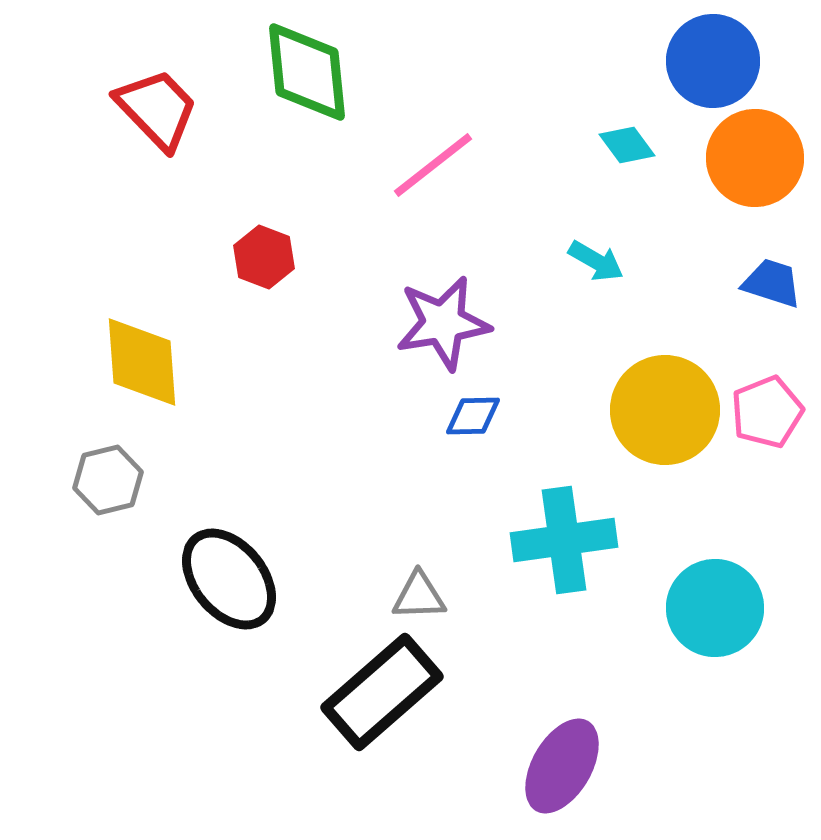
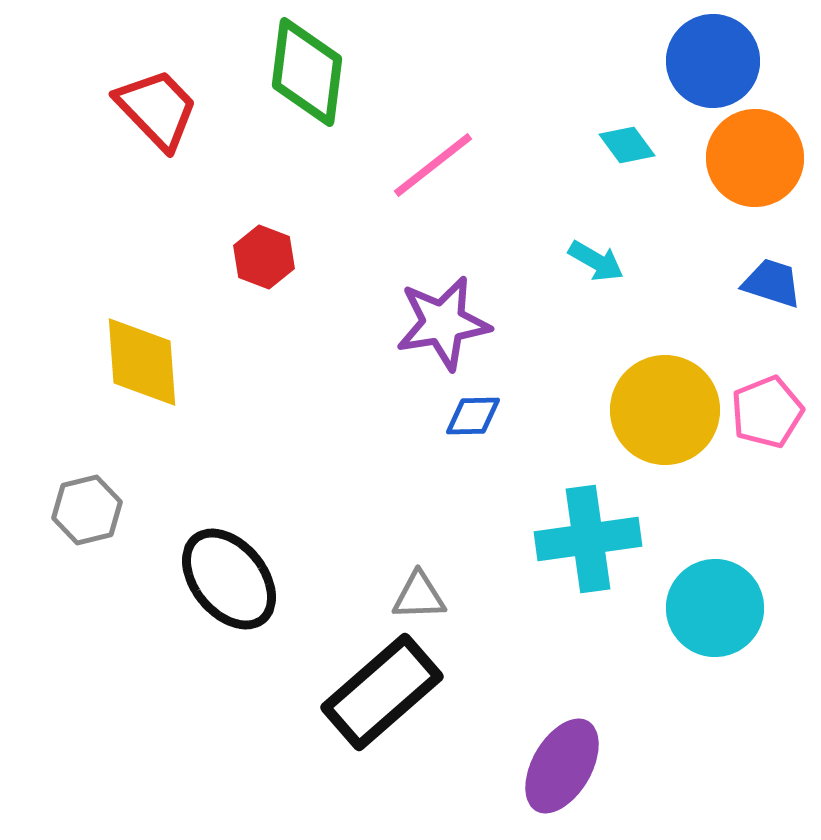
green diamond: rotated 13 degrees clockwise
gray hexagon: moved 21 px left, 30 px down
cyan cross: moved 24 px right, 1 px up
